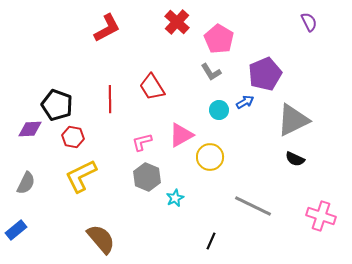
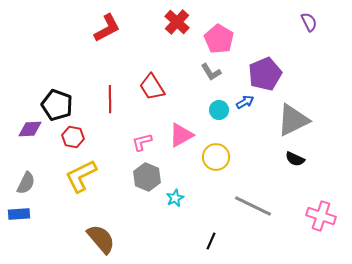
yellow circle: moved 6 px right
blue rectangle: moved 3 px right, 16 px up; rotated 35 degrees clockwise
